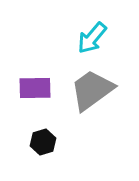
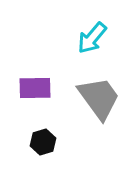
gray trapezoid: moved 7 px right, 8 px down; rotated 90 degrees clockwise
